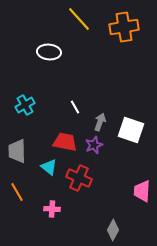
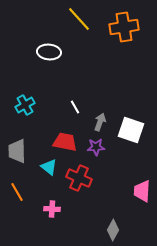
purple star: moved 2 px right, 2 px down; rotated 18 degrees clockwise
